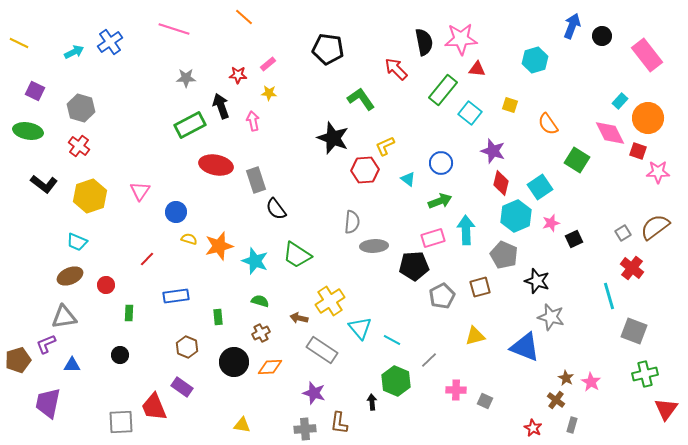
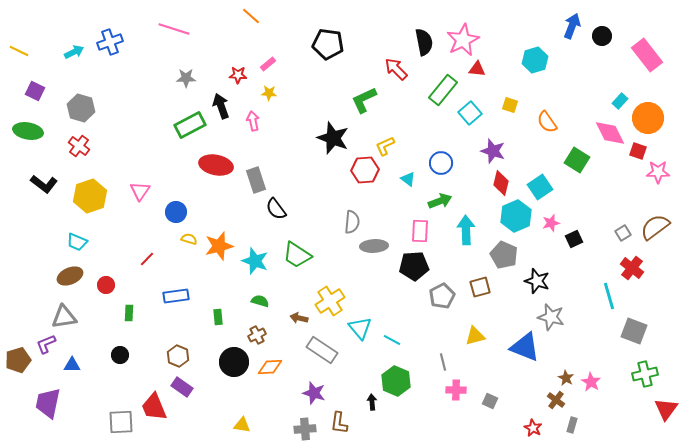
orange line at (244, 17): moved 7 px right, 1 px up
pink star at (461, 39): moved 2 px right, 1 px down; rotated 24 degrees counterclockwise
blue cross at (110, 42): rotated 15 degrees clockwise
yellow line at (19, 43): moved 8 px down
black pentagon at (328, 49): moved 5 px up
green L-shape at (361, 99): moved 3 px right, 1 px down; rotated 80 degrees counterclockwise
cyan square at (470, 113): rotated 10 degrees clockwise
orange semicircle at (548, 124): moved 1 px left, 2 px up
pink rectangle at (433, 238): moved 13 px left, 7 px up; rotated 70 degrees counterclockwise
brown cross at (261, 333): moved 4 px left, 2 px down
brown hexagon at (187, 347): moved 9 px left, 9 px down
gray line at (429, 360): moved 14 px right, 2 px down; rotated 60 degrees counterclockwise
gray square at (485, 401): moved 5 px right
